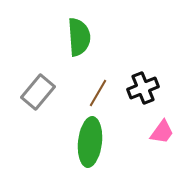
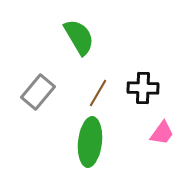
green semicircle: rotated 27 degrees counterclockwise
black cross: rotated 24 degrees clockwise
pink trapezoid: moved 1 px down
